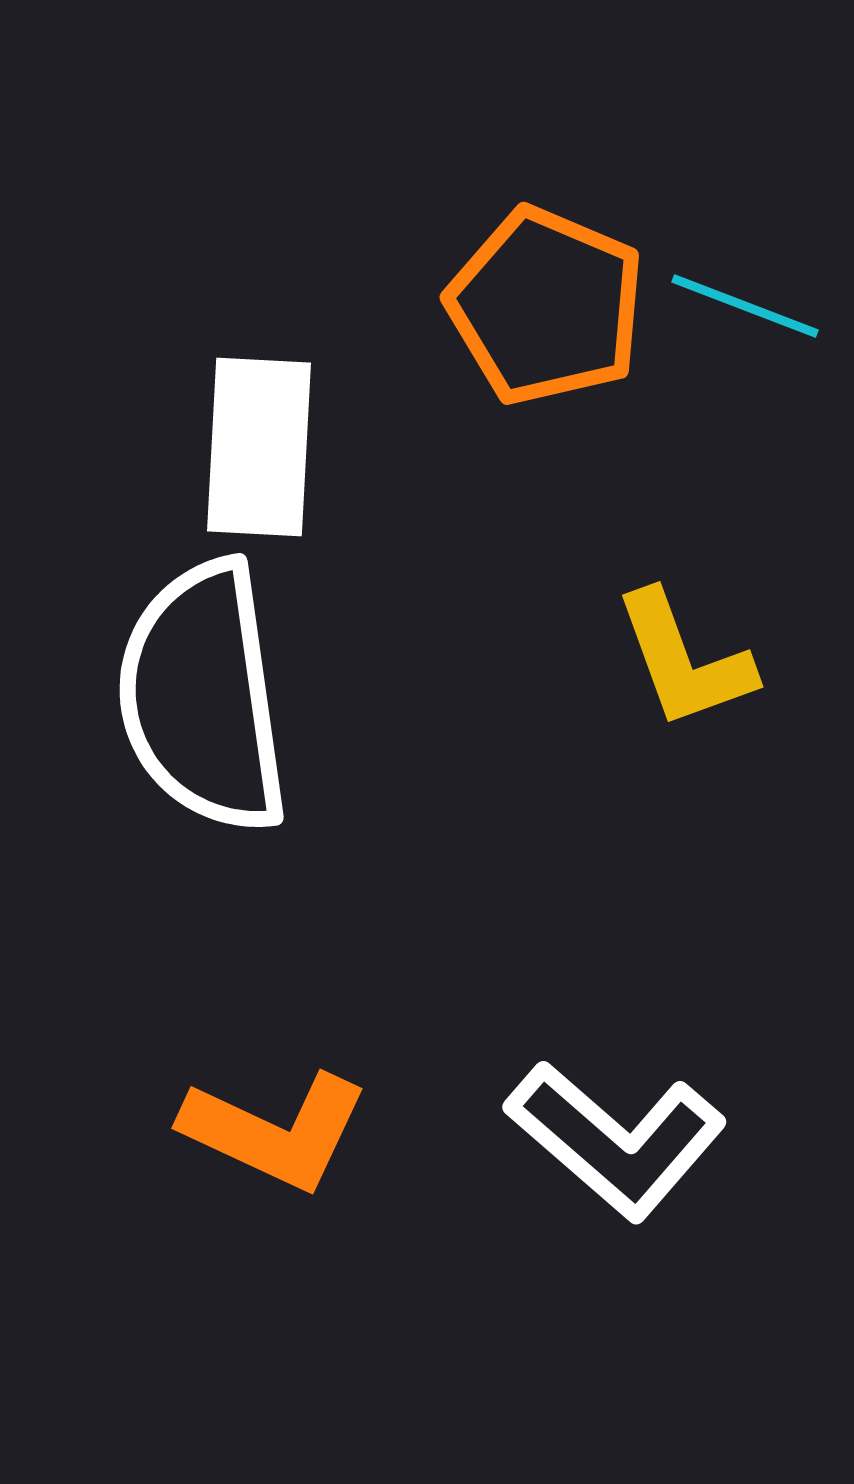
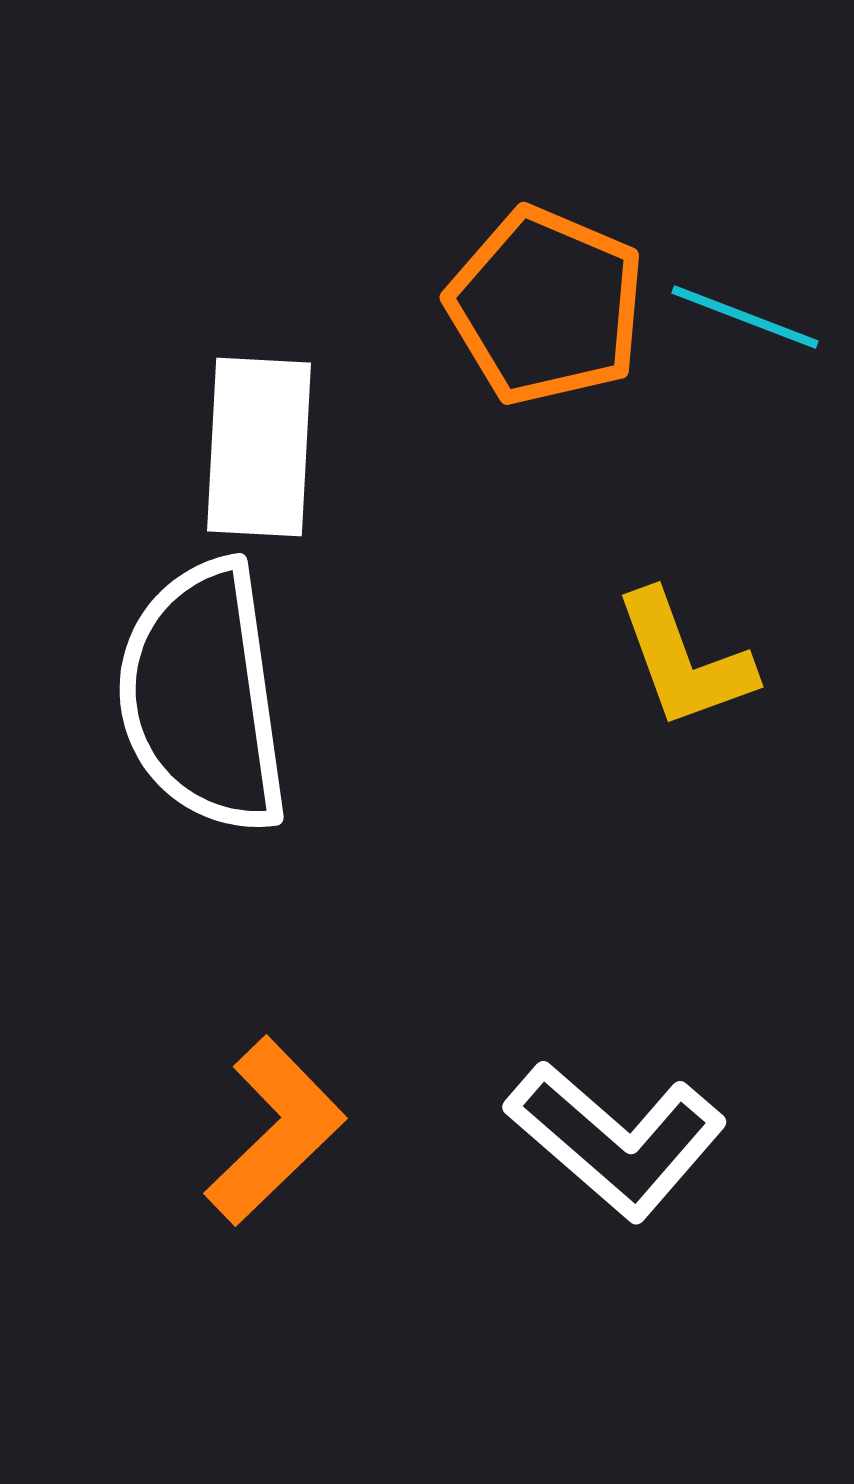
cyan line: moved 11 px down
orange L-shape: rotated 69 degrees counterclockwise
